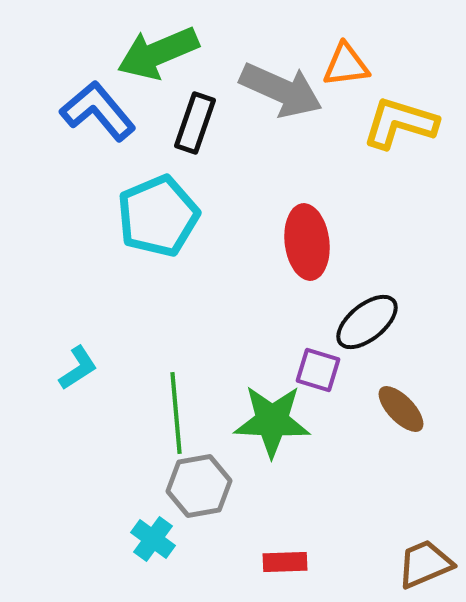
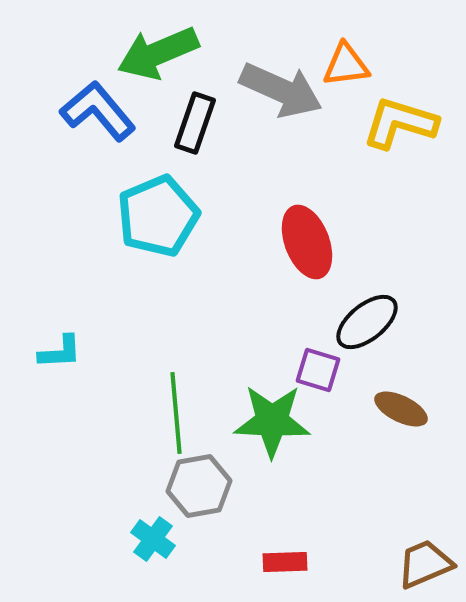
red ellipse: rotated 14 degrees counterclockwise
cyan L-shape: moved 18 px left, 16 px up; rotated 30 degrees clockwise
brown ellipse: rotated 20 degrees counterclockwise
